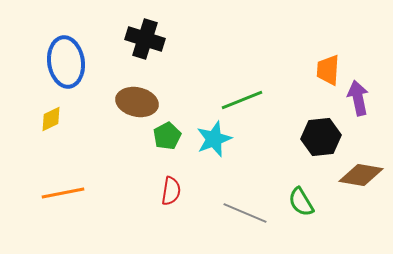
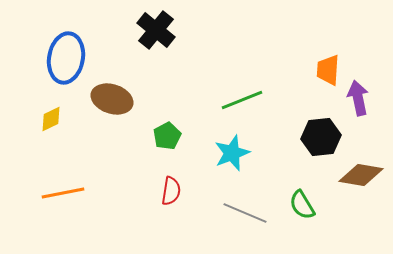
black cross: moved 11 px right, 9 px up; rotated 21 degrees clockwise
blue ellipse: moved 4 px up; rotated 18 degrees clockwise
brown ellipse: moved 25 px left, 3 px up; rotated 6 degrees clockwise
cyan star: moved 18 px right, 14 px down
green semicircle: moved 1 px right, 3 px down
